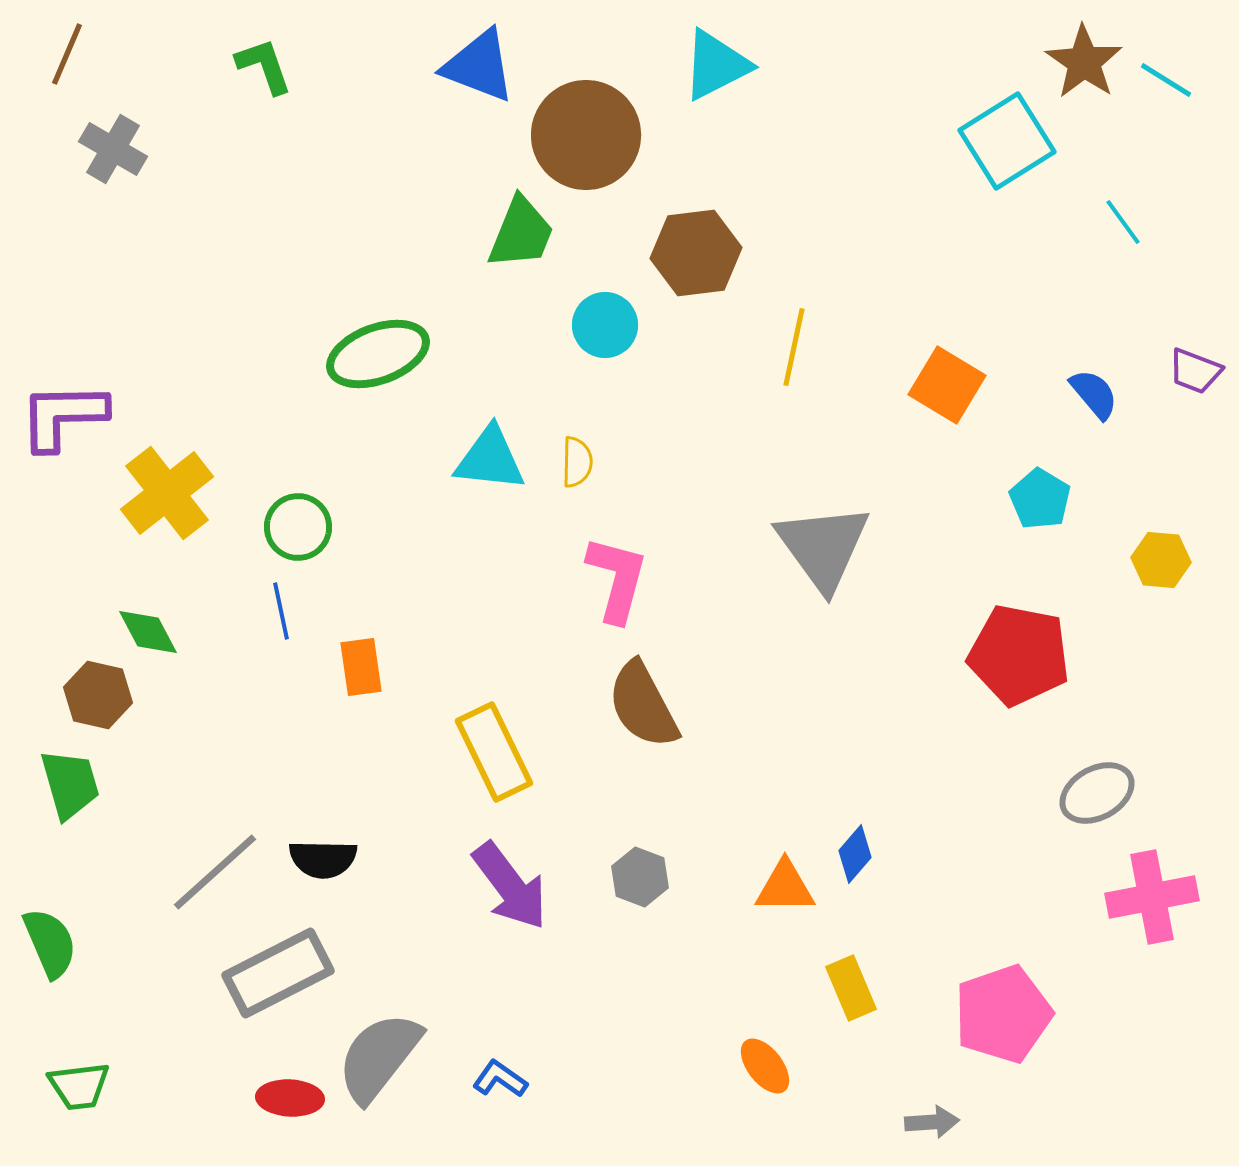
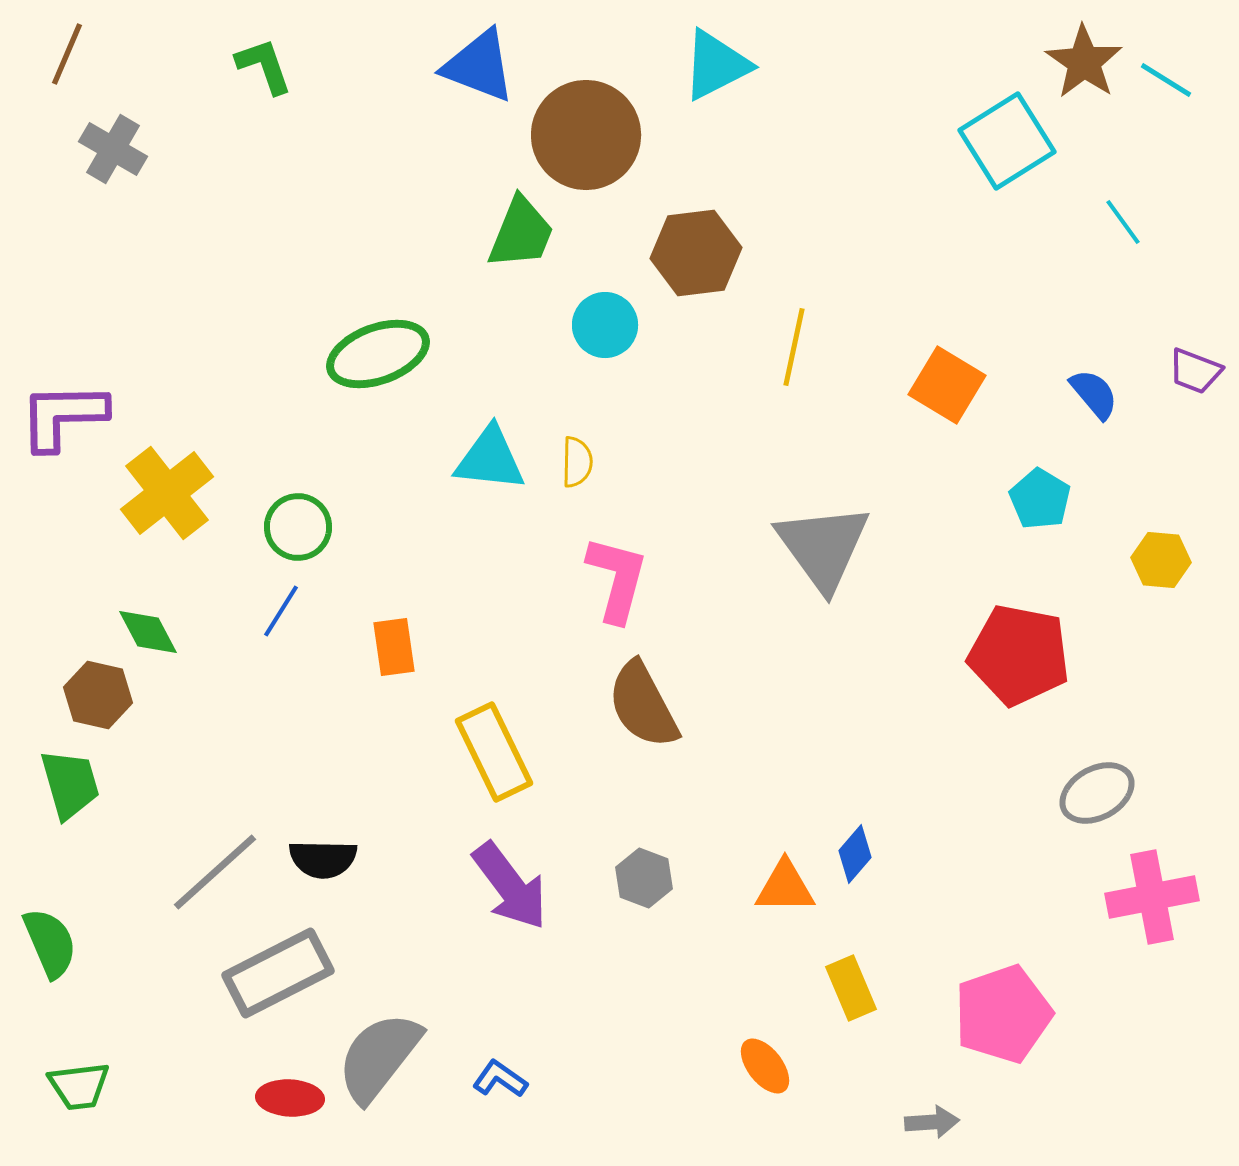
blue line at (281, 611): rotated 44 degrees clockwise
orange rectangle at (361, 667): moved 33 px right, 20 px up
gray hexagon at (640, 877): moved 4 px right, 1 px down
